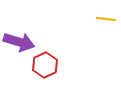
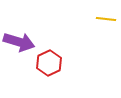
red hexagon: moved 4 px right, 2 px up
